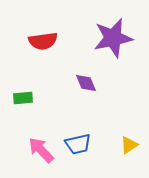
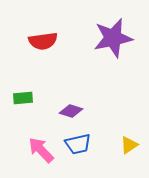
purple diamond: moved 15 px left, 28 px down; rotated 50 degrees counterclockwise
